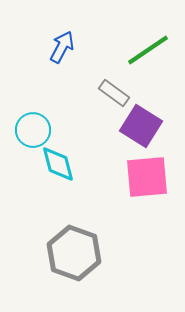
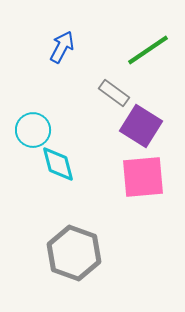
pink square: moved 4 px left
